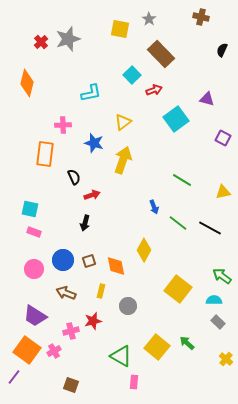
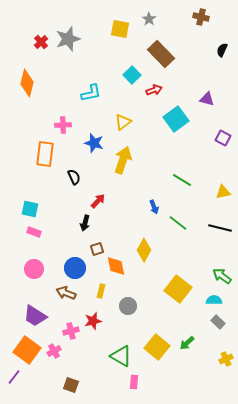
red arrow at (92, 195): moved 6 px right, 6 px down; rotated 28 degrees counterclockwise
black line at (210, 228): moved 10 px right; rotated 15 degrees counterclockwise
blue circle at (63, 260): moved 12 px right, 8 px down
brown square at (89, 261): moved 8 px right, 12 px up
green arrow at (187, 343): rotated 84 degrees counterclockwise
yellow cross at (226, 359): rotated 24 degrees clockwise
